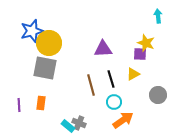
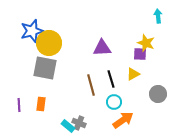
purple triangle: moved 1 px left, 1 px up
gray circle: moved 1 px up
orange rectangle: moved 1 px down
